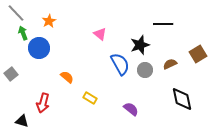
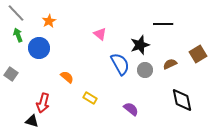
green arrow: moved 5 px left, 2 px down
gray square: rotated 16 degrees counterclockwise
black diamond: moved 1 px down
black triangle: moved 10 px right
